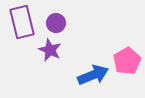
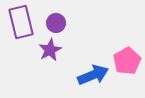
purple rectangle: moved 1 px left
purple star: rotated 20 degrees clockwise
